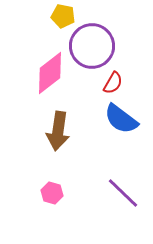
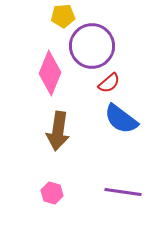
yellow pentagon: rotated 15 degrees counterclockwise
pink diamond: rotated 30 degrees counterclockwise
red semicircle: moved 4 px left; rotated 20 degrees clockwise
purple line: moved 1 px up; rotated 36 degrees counterclockwise
